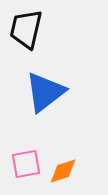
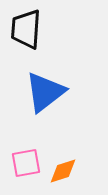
black trapezoid: rotated 9 degrees counterclockwise
pink square: moved 1 px up
